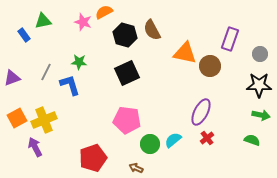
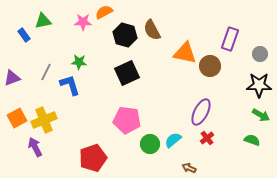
pink star: rotated 18 degrees counterclockwise
green arrow: rotated 18 degrees clockwise
brown arrow: moved 53 px right
